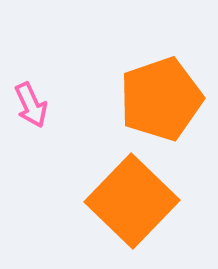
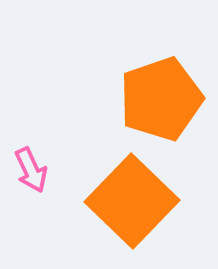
pink arrow: moved 65 px down
